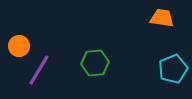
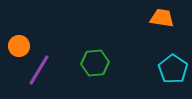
cyan pentagon: rotated 16 degrees counterclockwise
